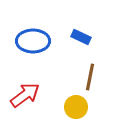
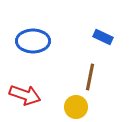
blue rectangle: moved 22 px right
red arrow: rotated 56 degrees clockwise
